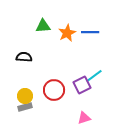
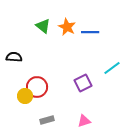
green triangle: rotated 42 degrees clockwise
orange star: moved 6 px up; rotated 18 degrees counterclockwise
black semicircle: moved 10 px left
cyan line: moved 18 px right, 8 px up
purple square: moved 1 px right, 2 px up
red circle: moved 17 px left, 3 px up
gray rectangle: moved 22 px right, 13 px down
pink triangle: moved 3 px down
